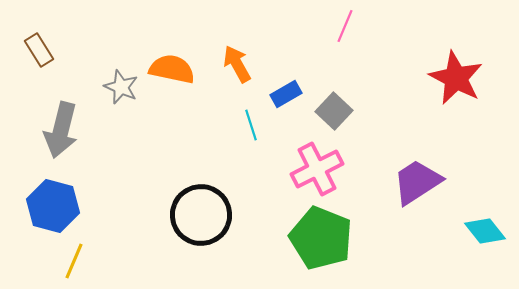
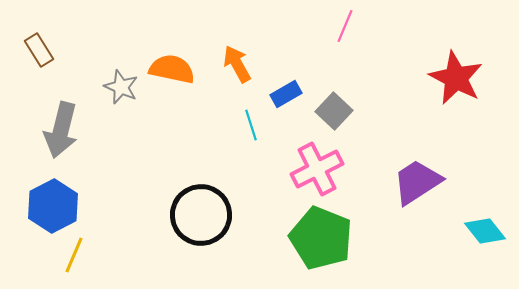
blue hexagon: rotated 18 degrees clockwise
yellow line: moved 6 px up
